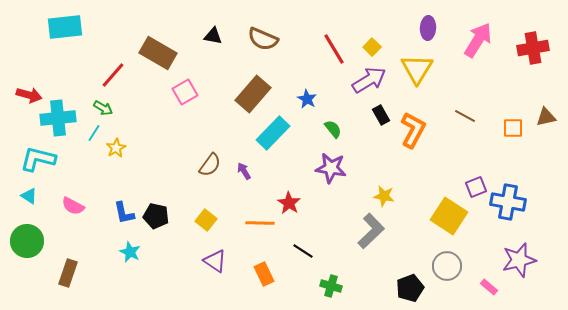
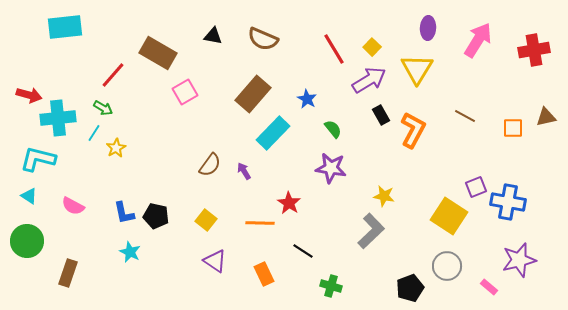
red cross at (533, 48): moved 1 px right, 2 px down
